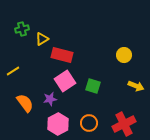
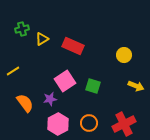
red rectangle: moved 11 px right, 9 px up; rotated 10 degrees clockwise
